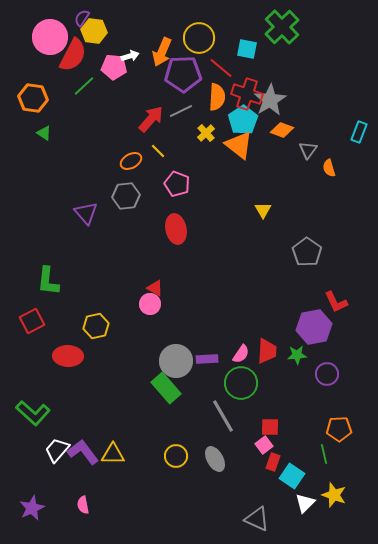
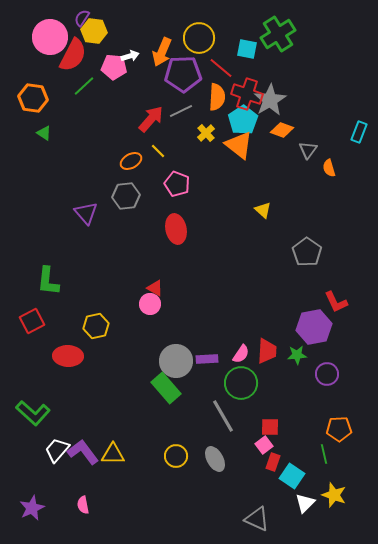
green cross at (282, 27): moved 4 px left, 7 px down; rotated 12 degrees clockwise
yellow triangle at (263, 210): rotated 18 degrees counterclockwise
